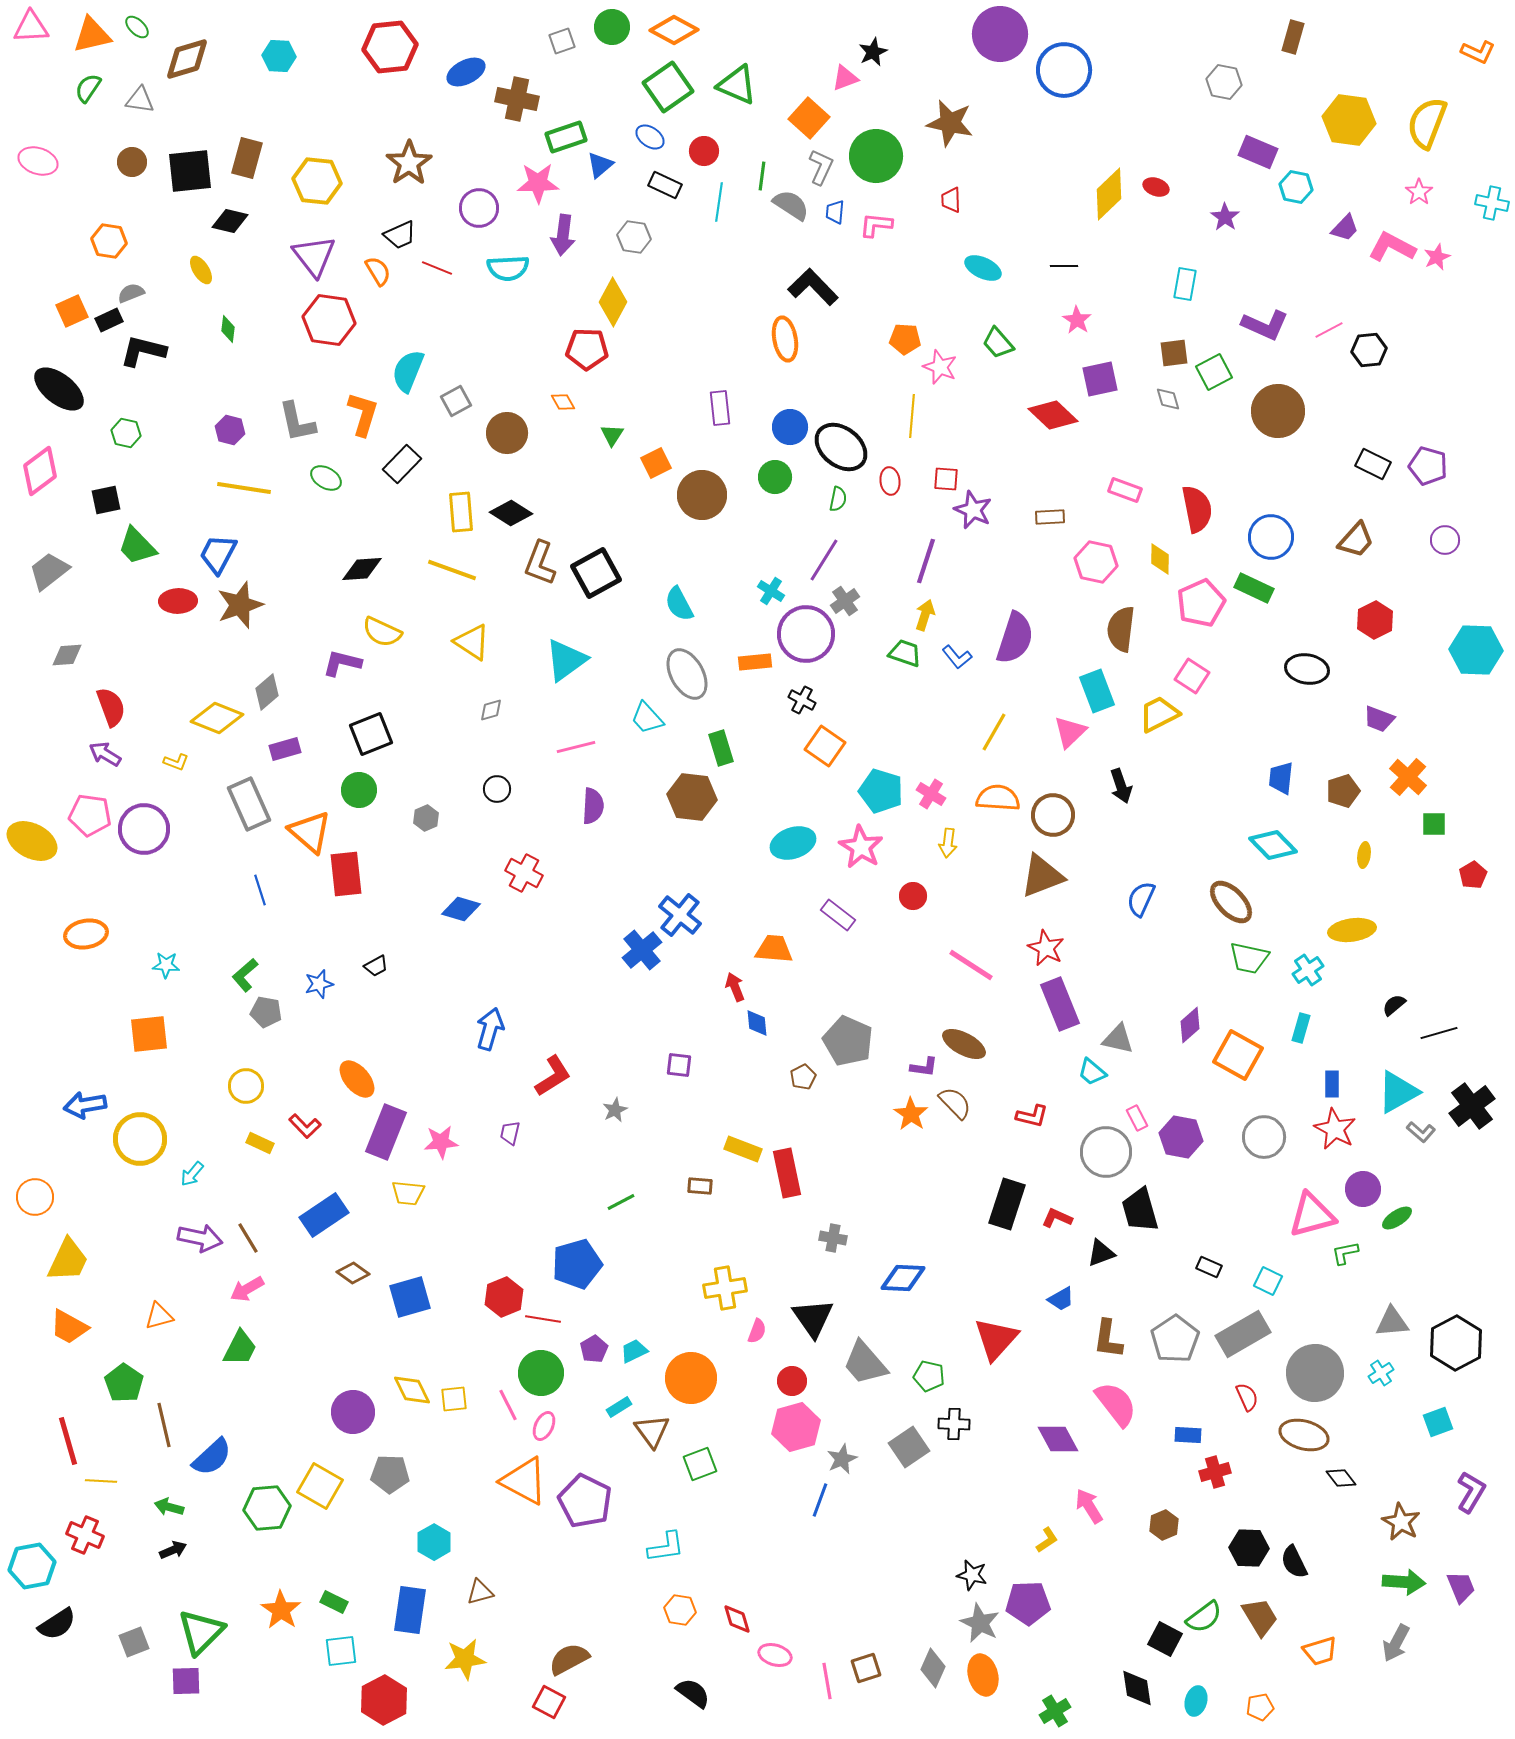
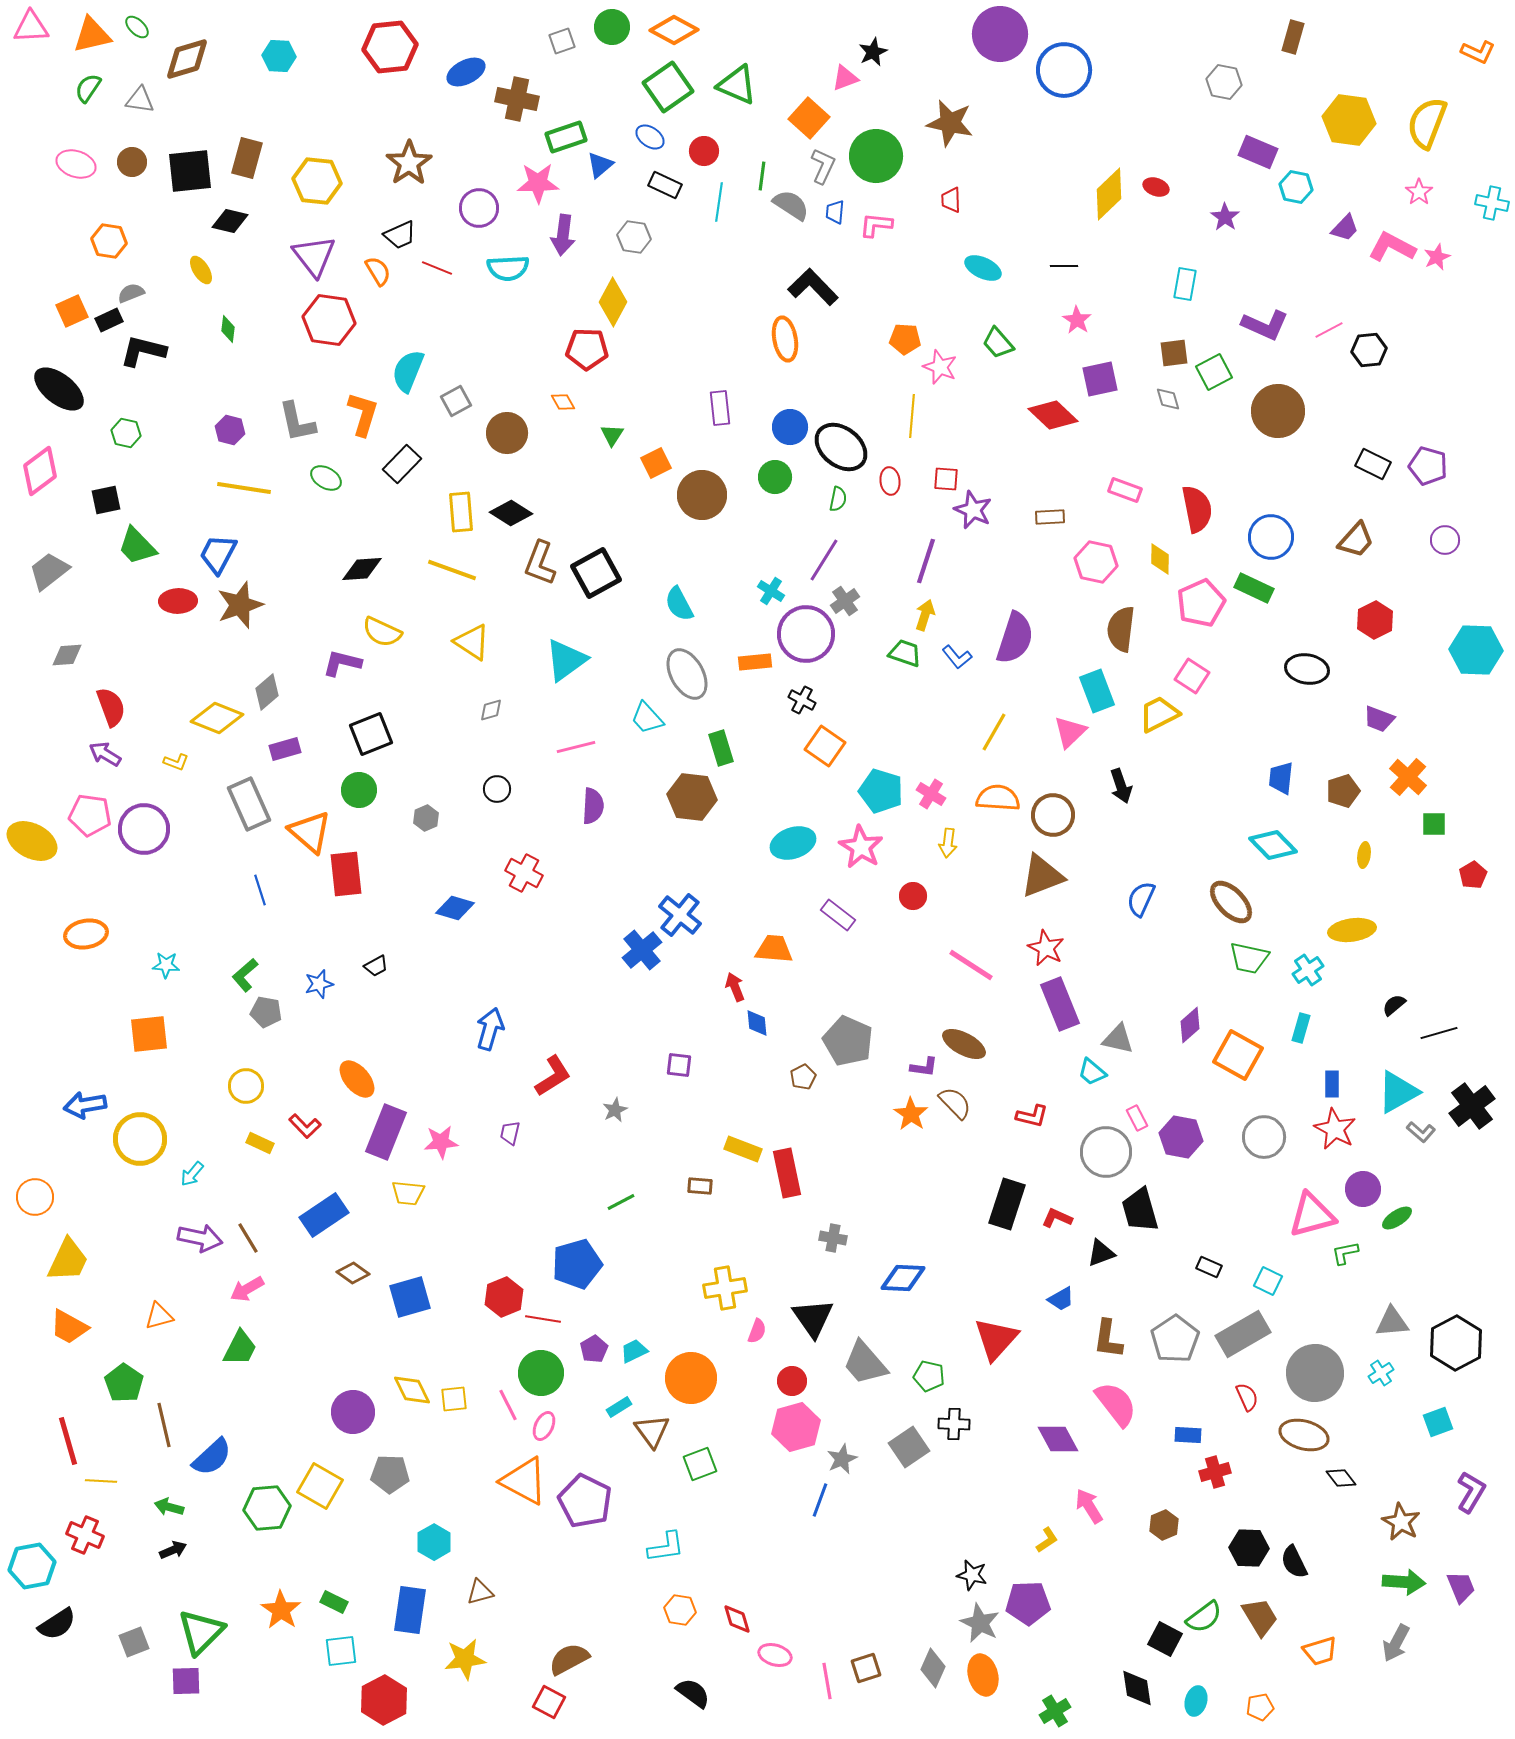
pink ellipse at (38, 161): moved 38 px right, 3 px down
gray L-shape at (821, 167): moved 2 px right, 1 px up
blue diamond at (461, 909): moved 6 px left, 1 px up
